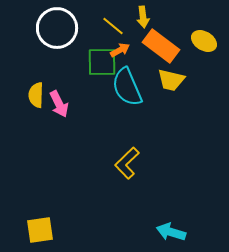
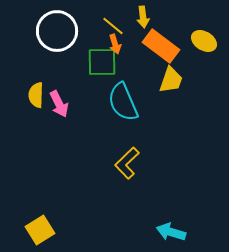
white circle: moved 3 px down
orange arrow: moved 5 px left, 6 px up; rotated 102 degrees clockwise
yellow trapezoid: rotated 84 degrees counterclockwise
cyan semicircle: moved 4 px left, 15 px down
yellow square: rotated 24 degrees counterclockwise
